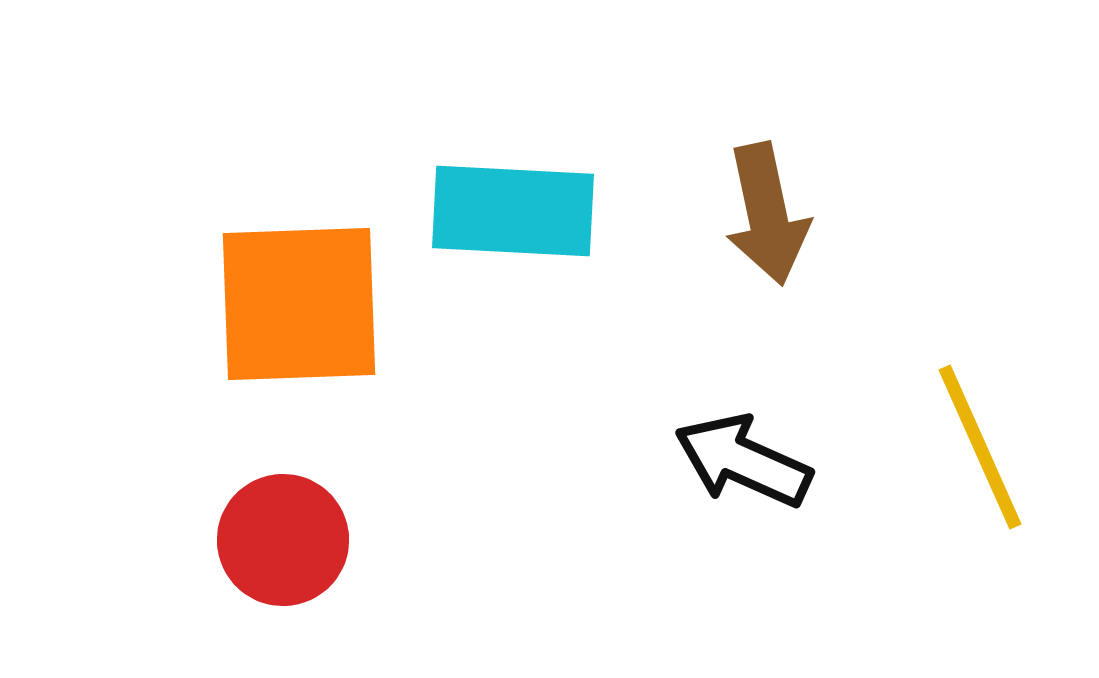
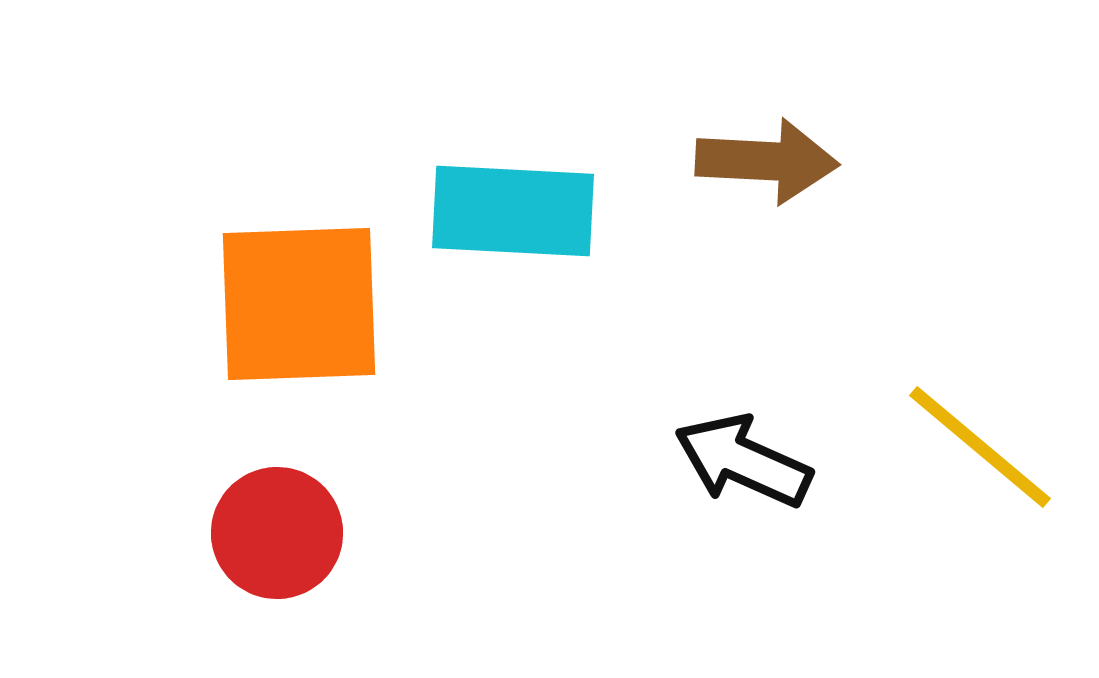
brown arrow: moved 53 px up; rotated 75 degrees counterclockwise
yellow line: rotated 26 degrees counterclockwise
red circle: moved 6 px left, 7 px up
